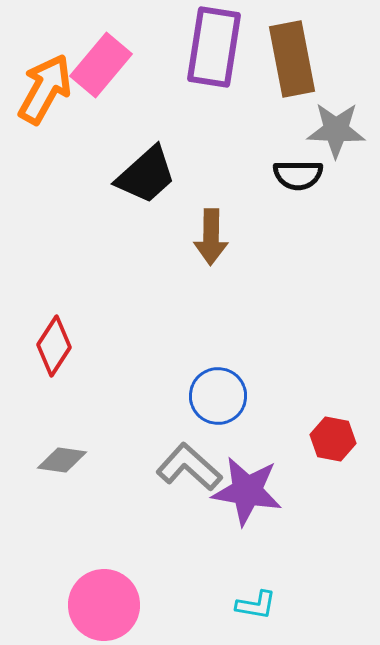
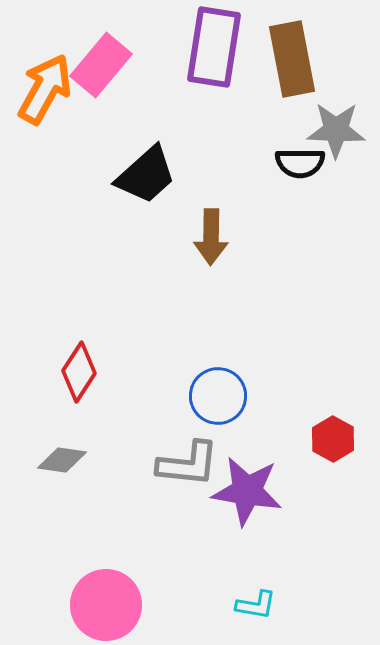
black semicircle: moved 2 px right, 12 px up
red diamond: moved 25 px right, 26 px down
red hexagon: rotated 18 degrees clockwise
gray L-shape: moved 1 px left, 3 px up; rotated 144 degrees clockwise
pink circle: moved 2 px right
